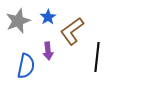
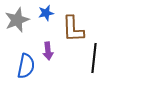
blue star: moved 2 px left, 4 px up; rotated 21 degrees clockwise
gray star: moved 1 px left, 1 px up
brown L-shape: moved 1 px right, 2 px up; rotated 56 degrees counterclockwise
black line: moved 3 px left, 1 px down
